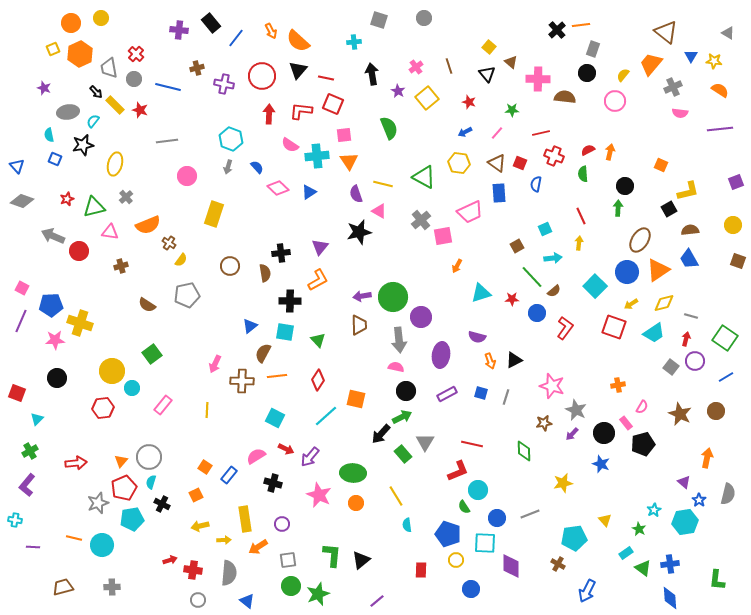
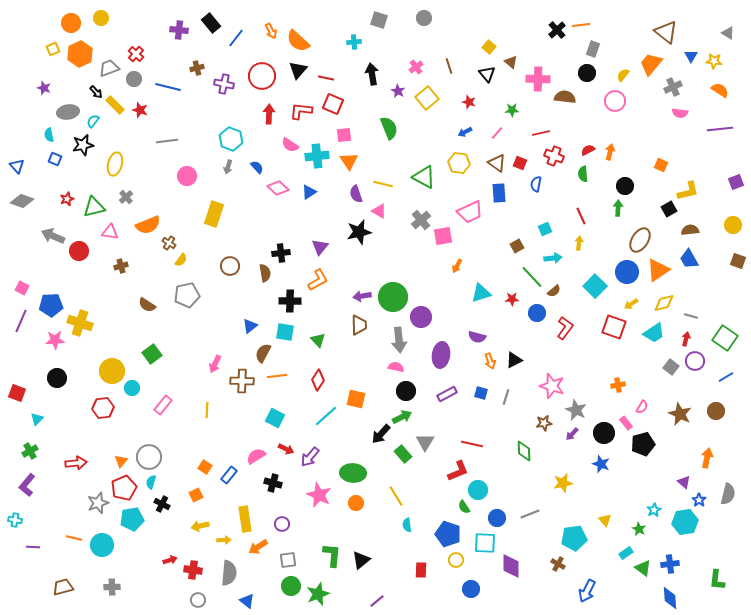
gray trapezoid at (109, 68): rotated 80 degrees clockwise
